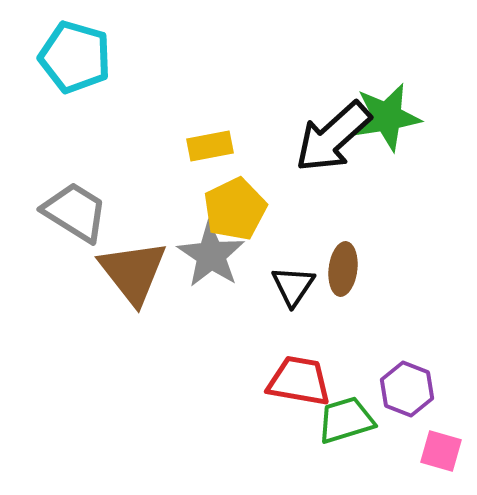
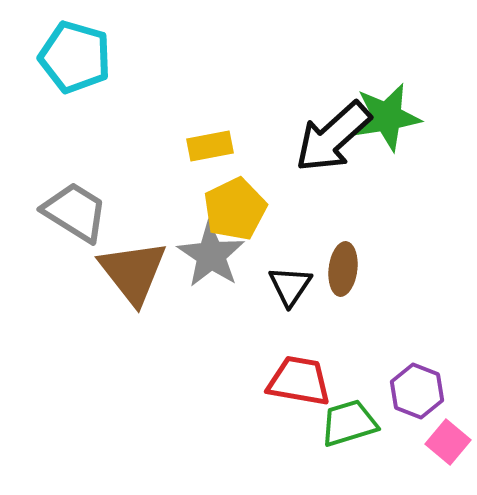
black triangle: moved 3 px left
purple hexagon: moved 10 px right, 2 px down
green trapezoid: moved 3 px right, 3 px down
pink square: moved 7 px right, 9 px up; rotated 24 degrees clockwise
